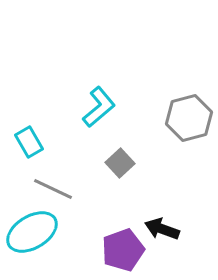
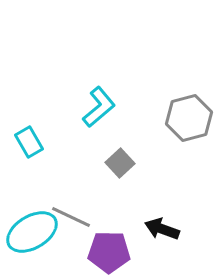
gray line: moved 18 px right, 28 px down
purple pentagon: moved 14 px left, 2 px down; rotated 21 degrees clockwise
